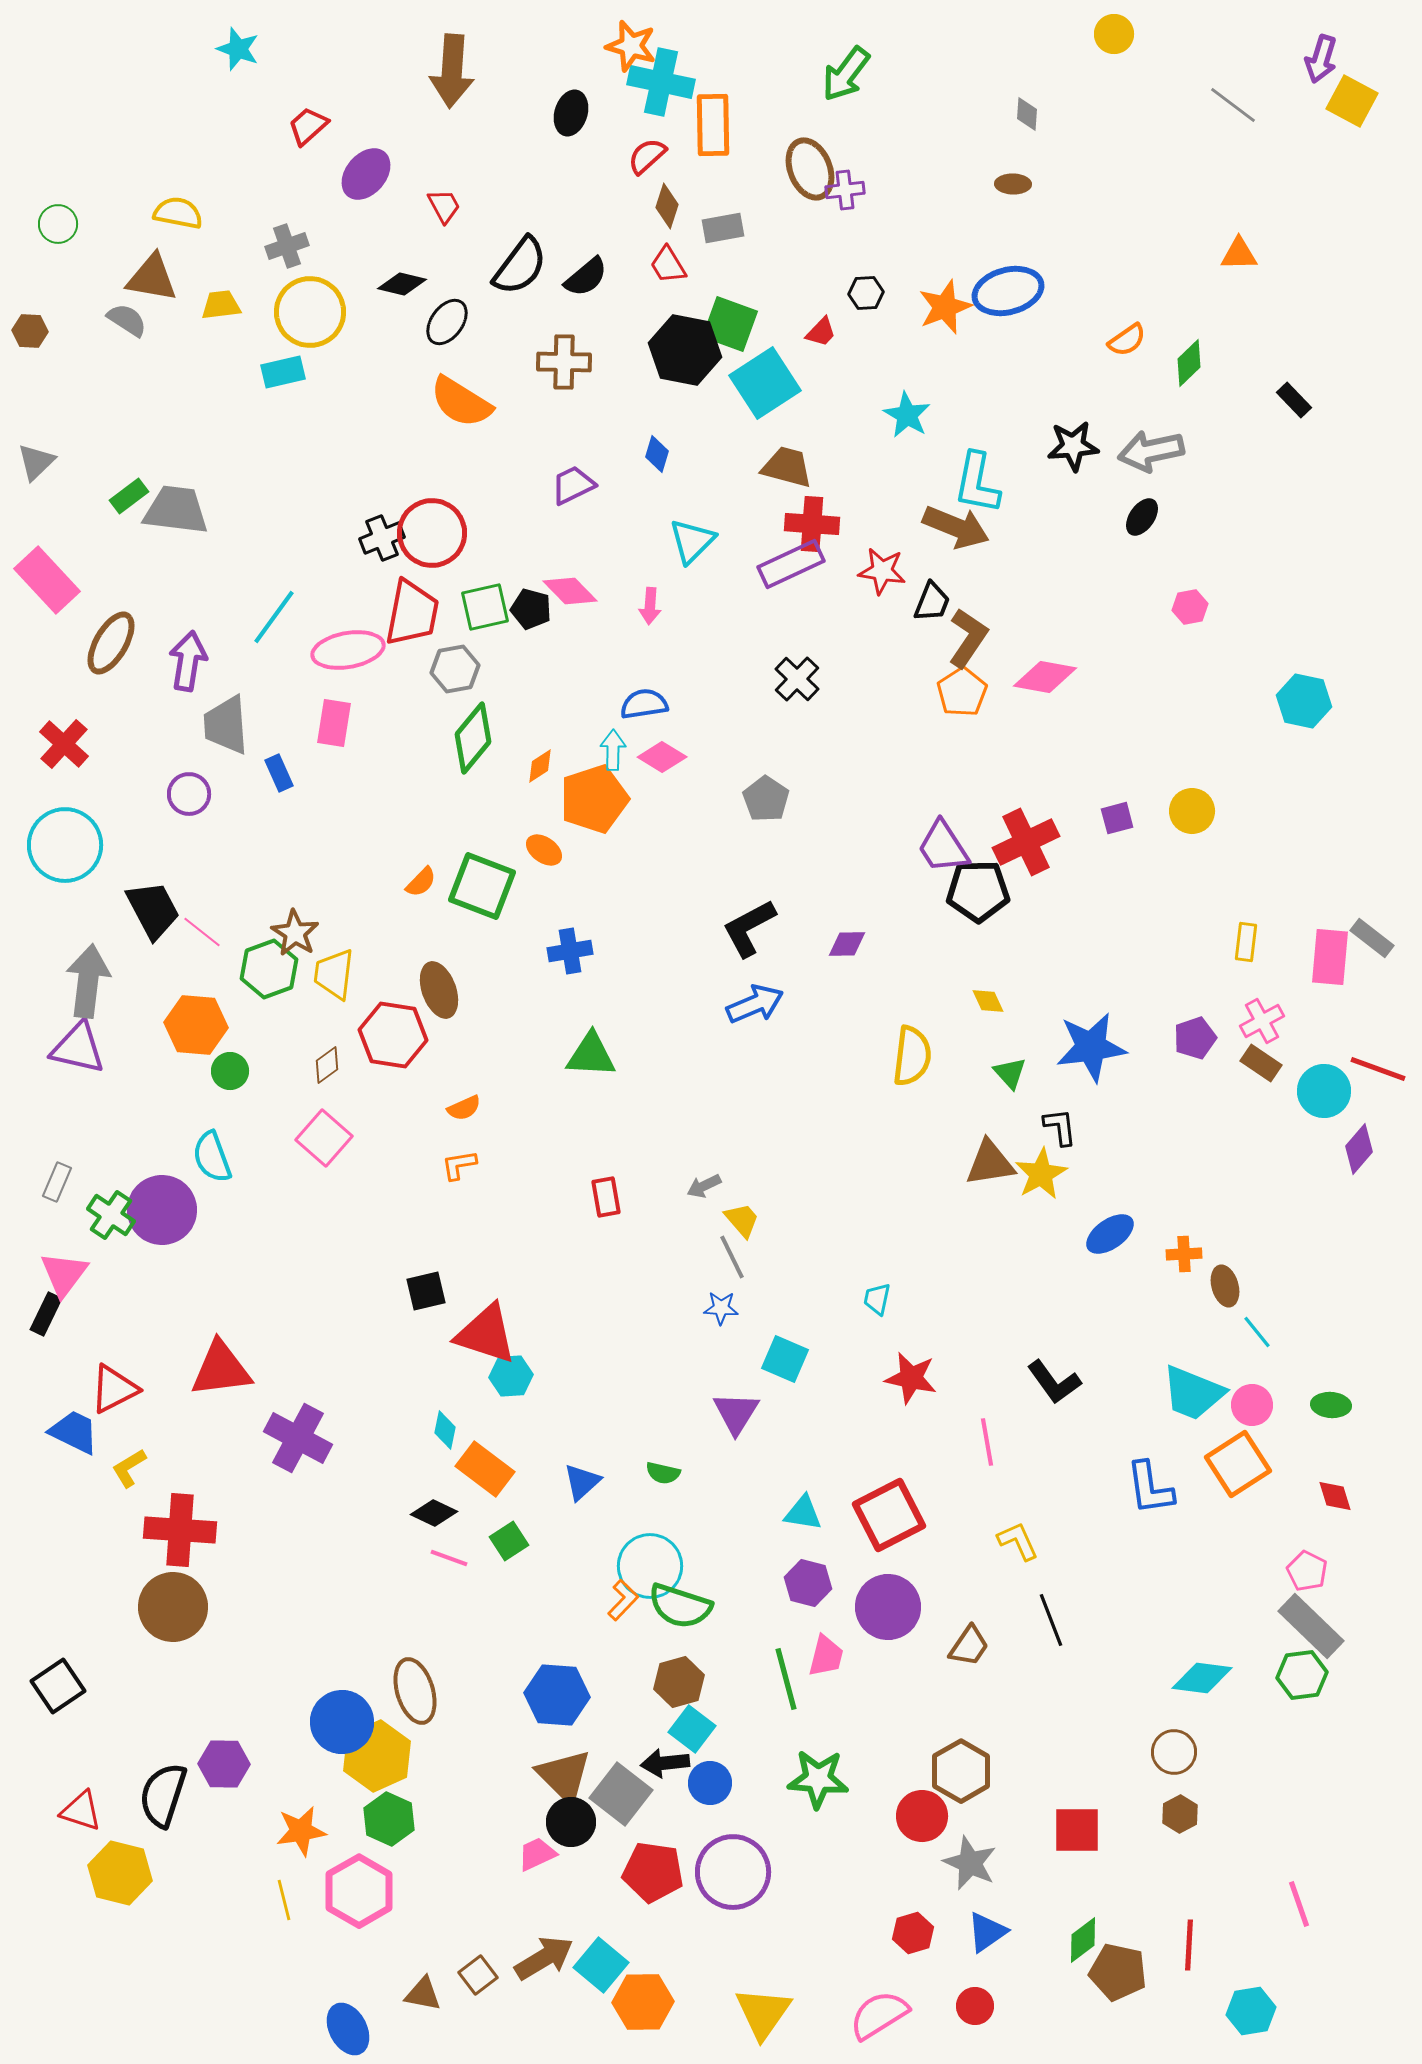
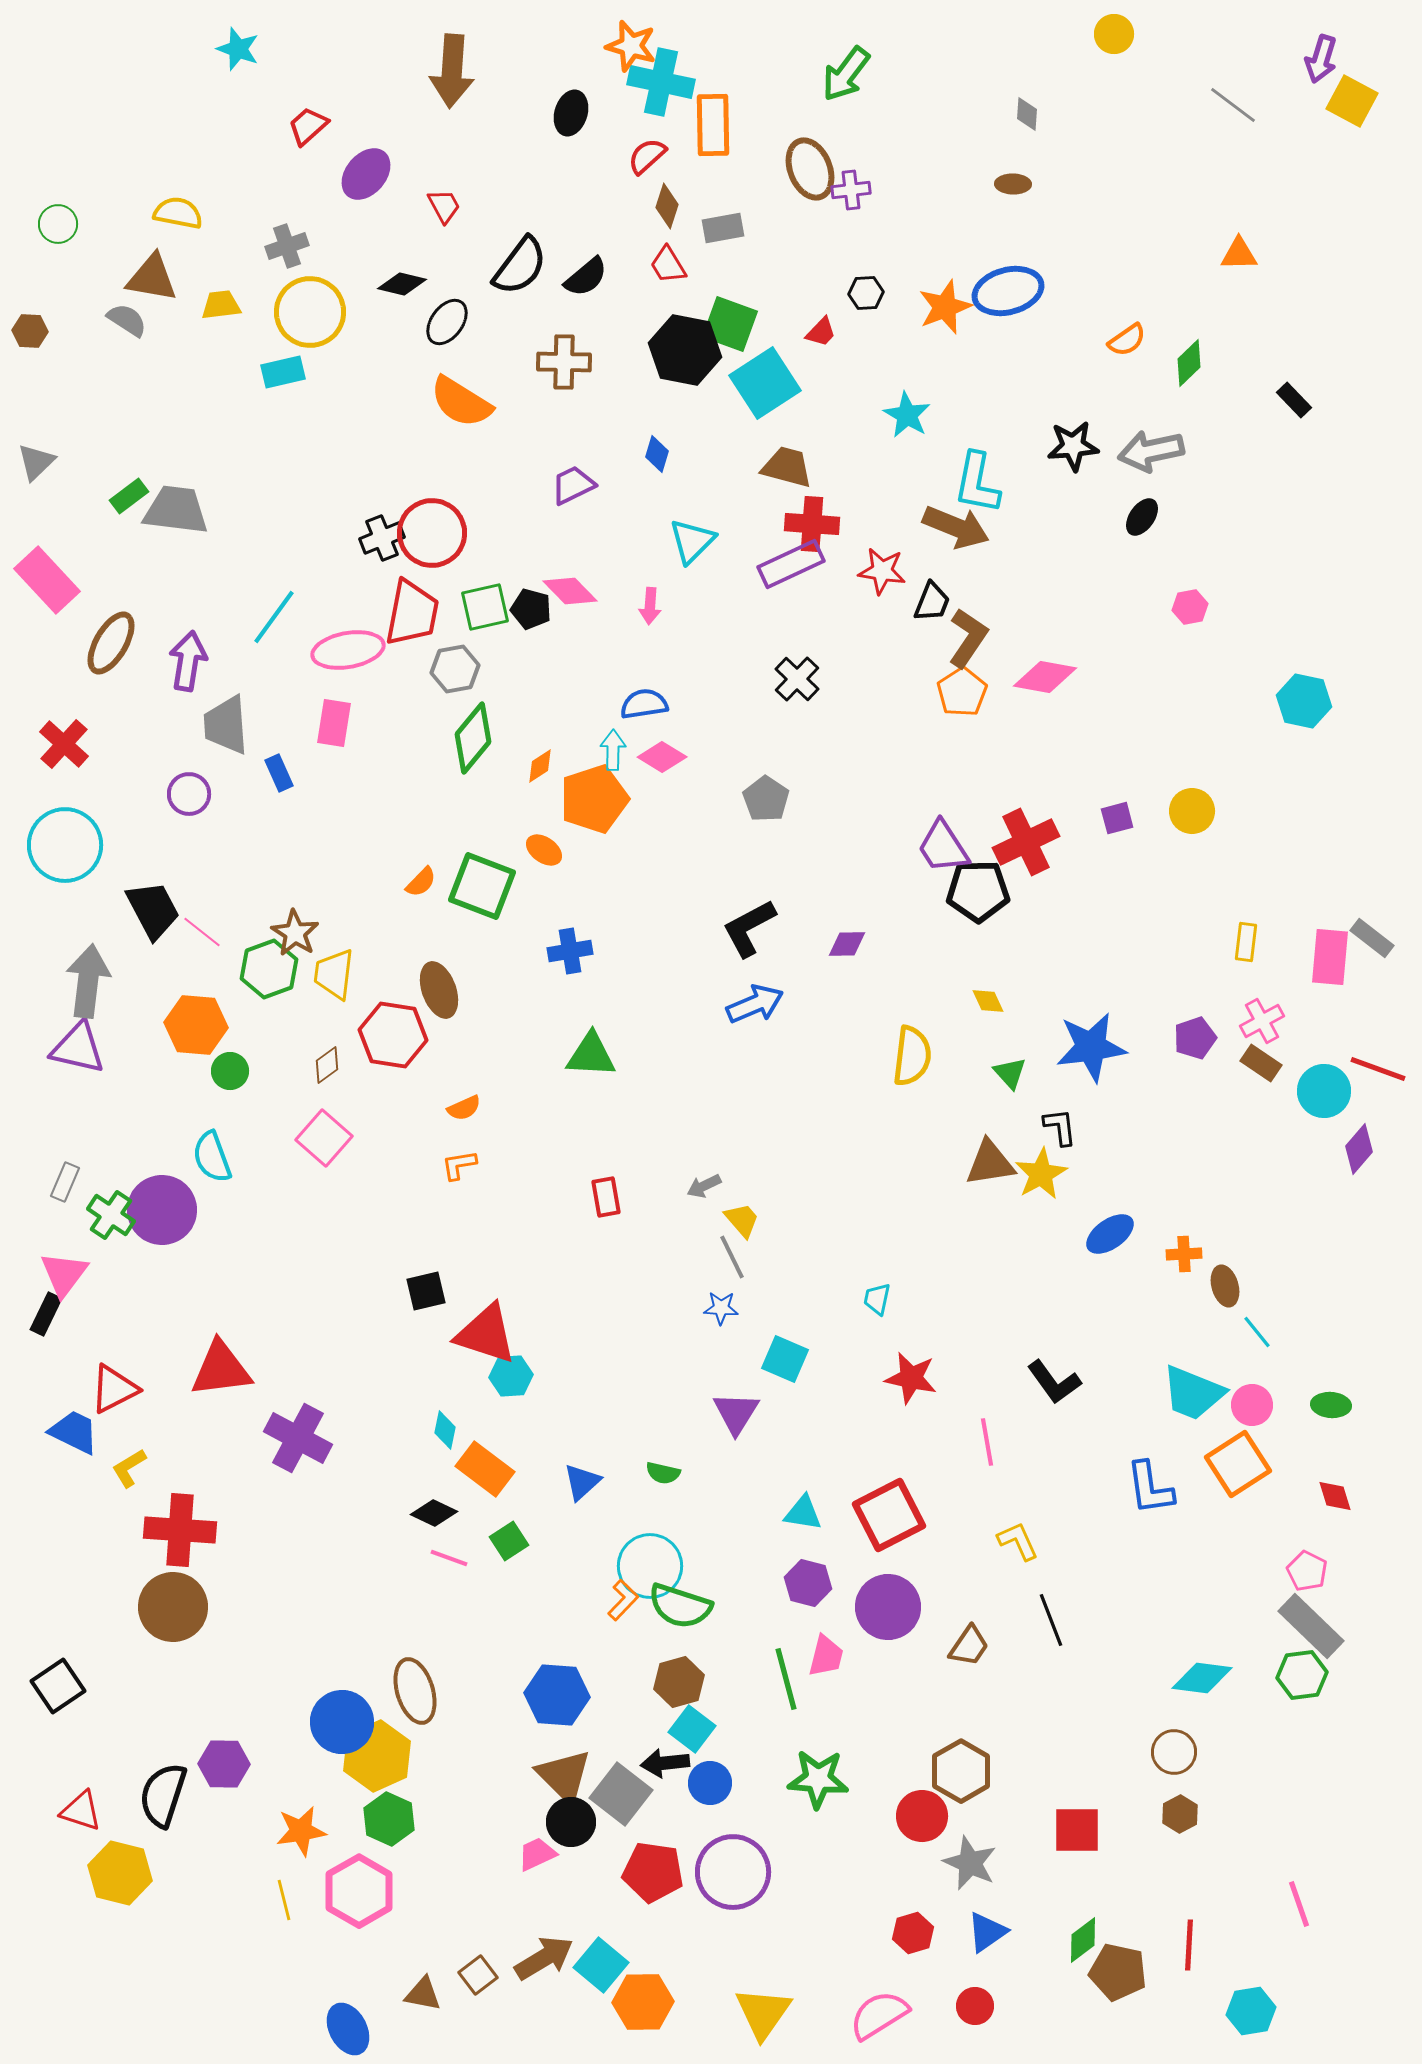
purple cross at (845, 190): moved 6 px right
gray rectangle at (57, 1182): moved 8 px right
